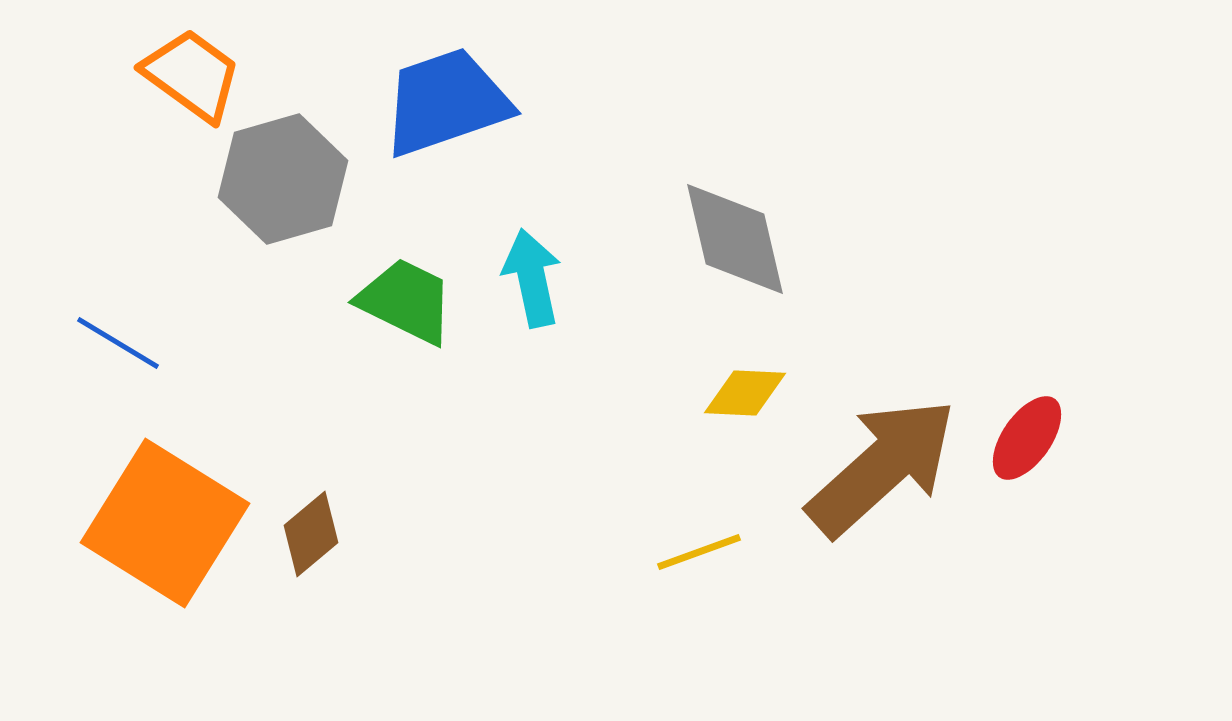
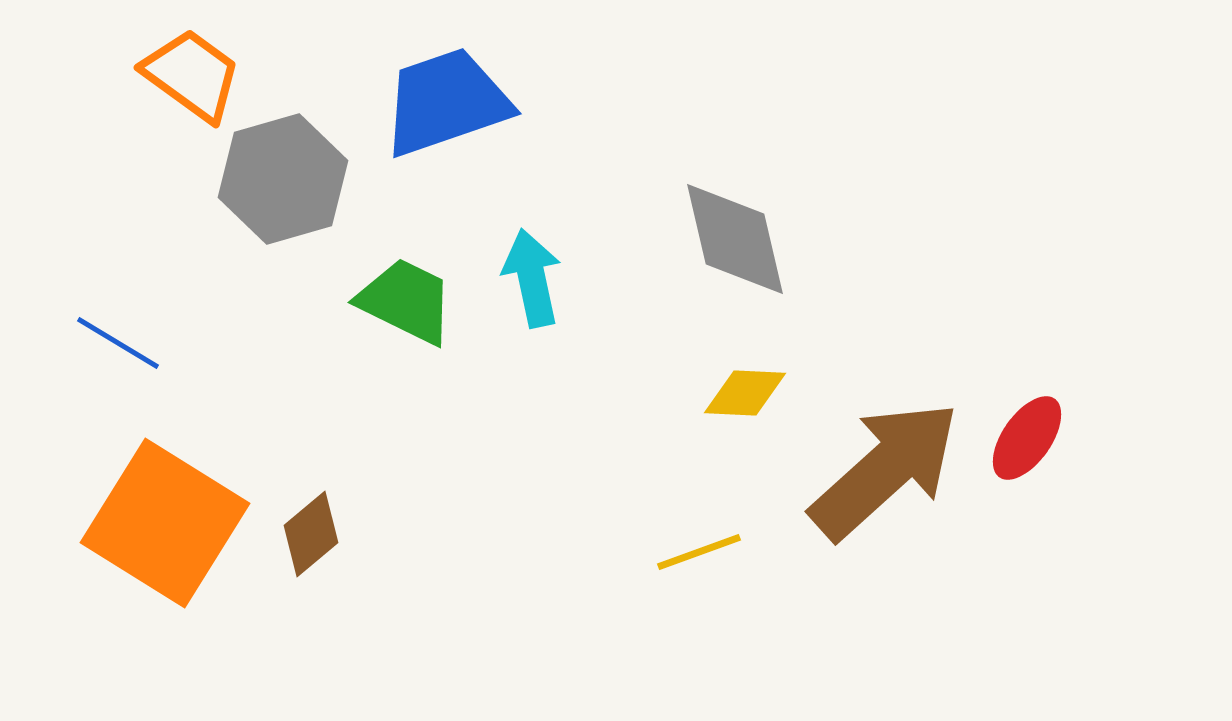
brown arrow: moved 3 px right, 3 px down
